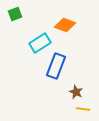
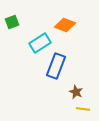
green square: moved 3 px left, 8 px down
